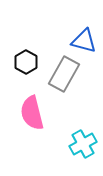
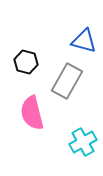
black hexagon: rotated 15 degrees counterclockwise
gray rectangle: moved 3 px right, 7 px down
cyan cross: moved 2 px up
